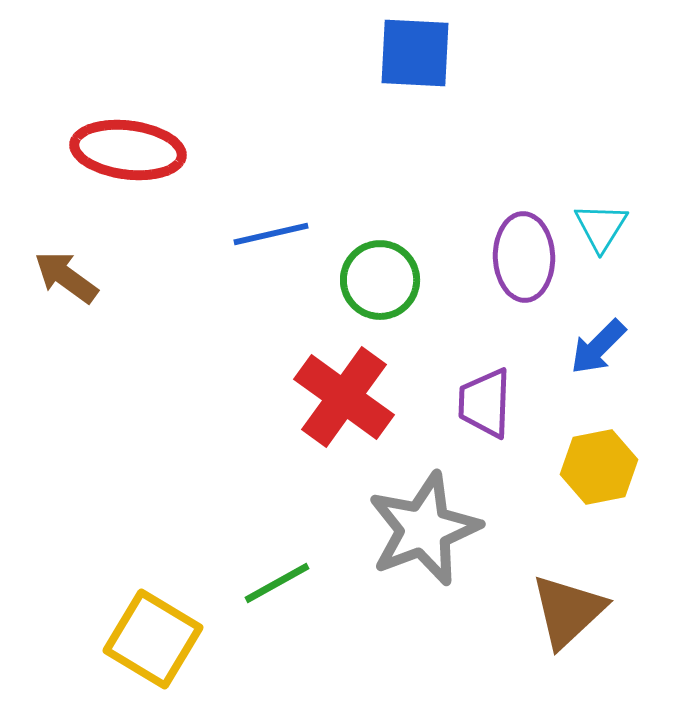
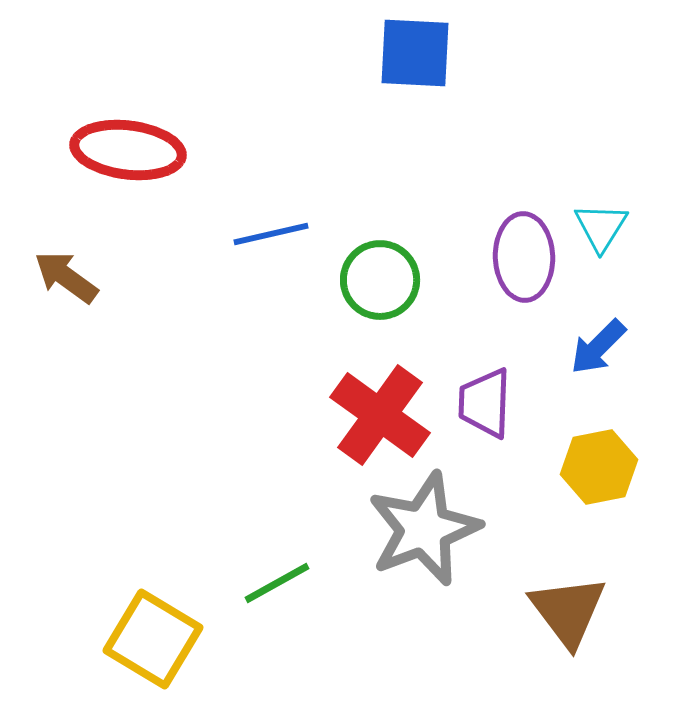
red cross: moved 36 px right, 18 px down
brown triangle: rotated 24 degrees counterclockwise
